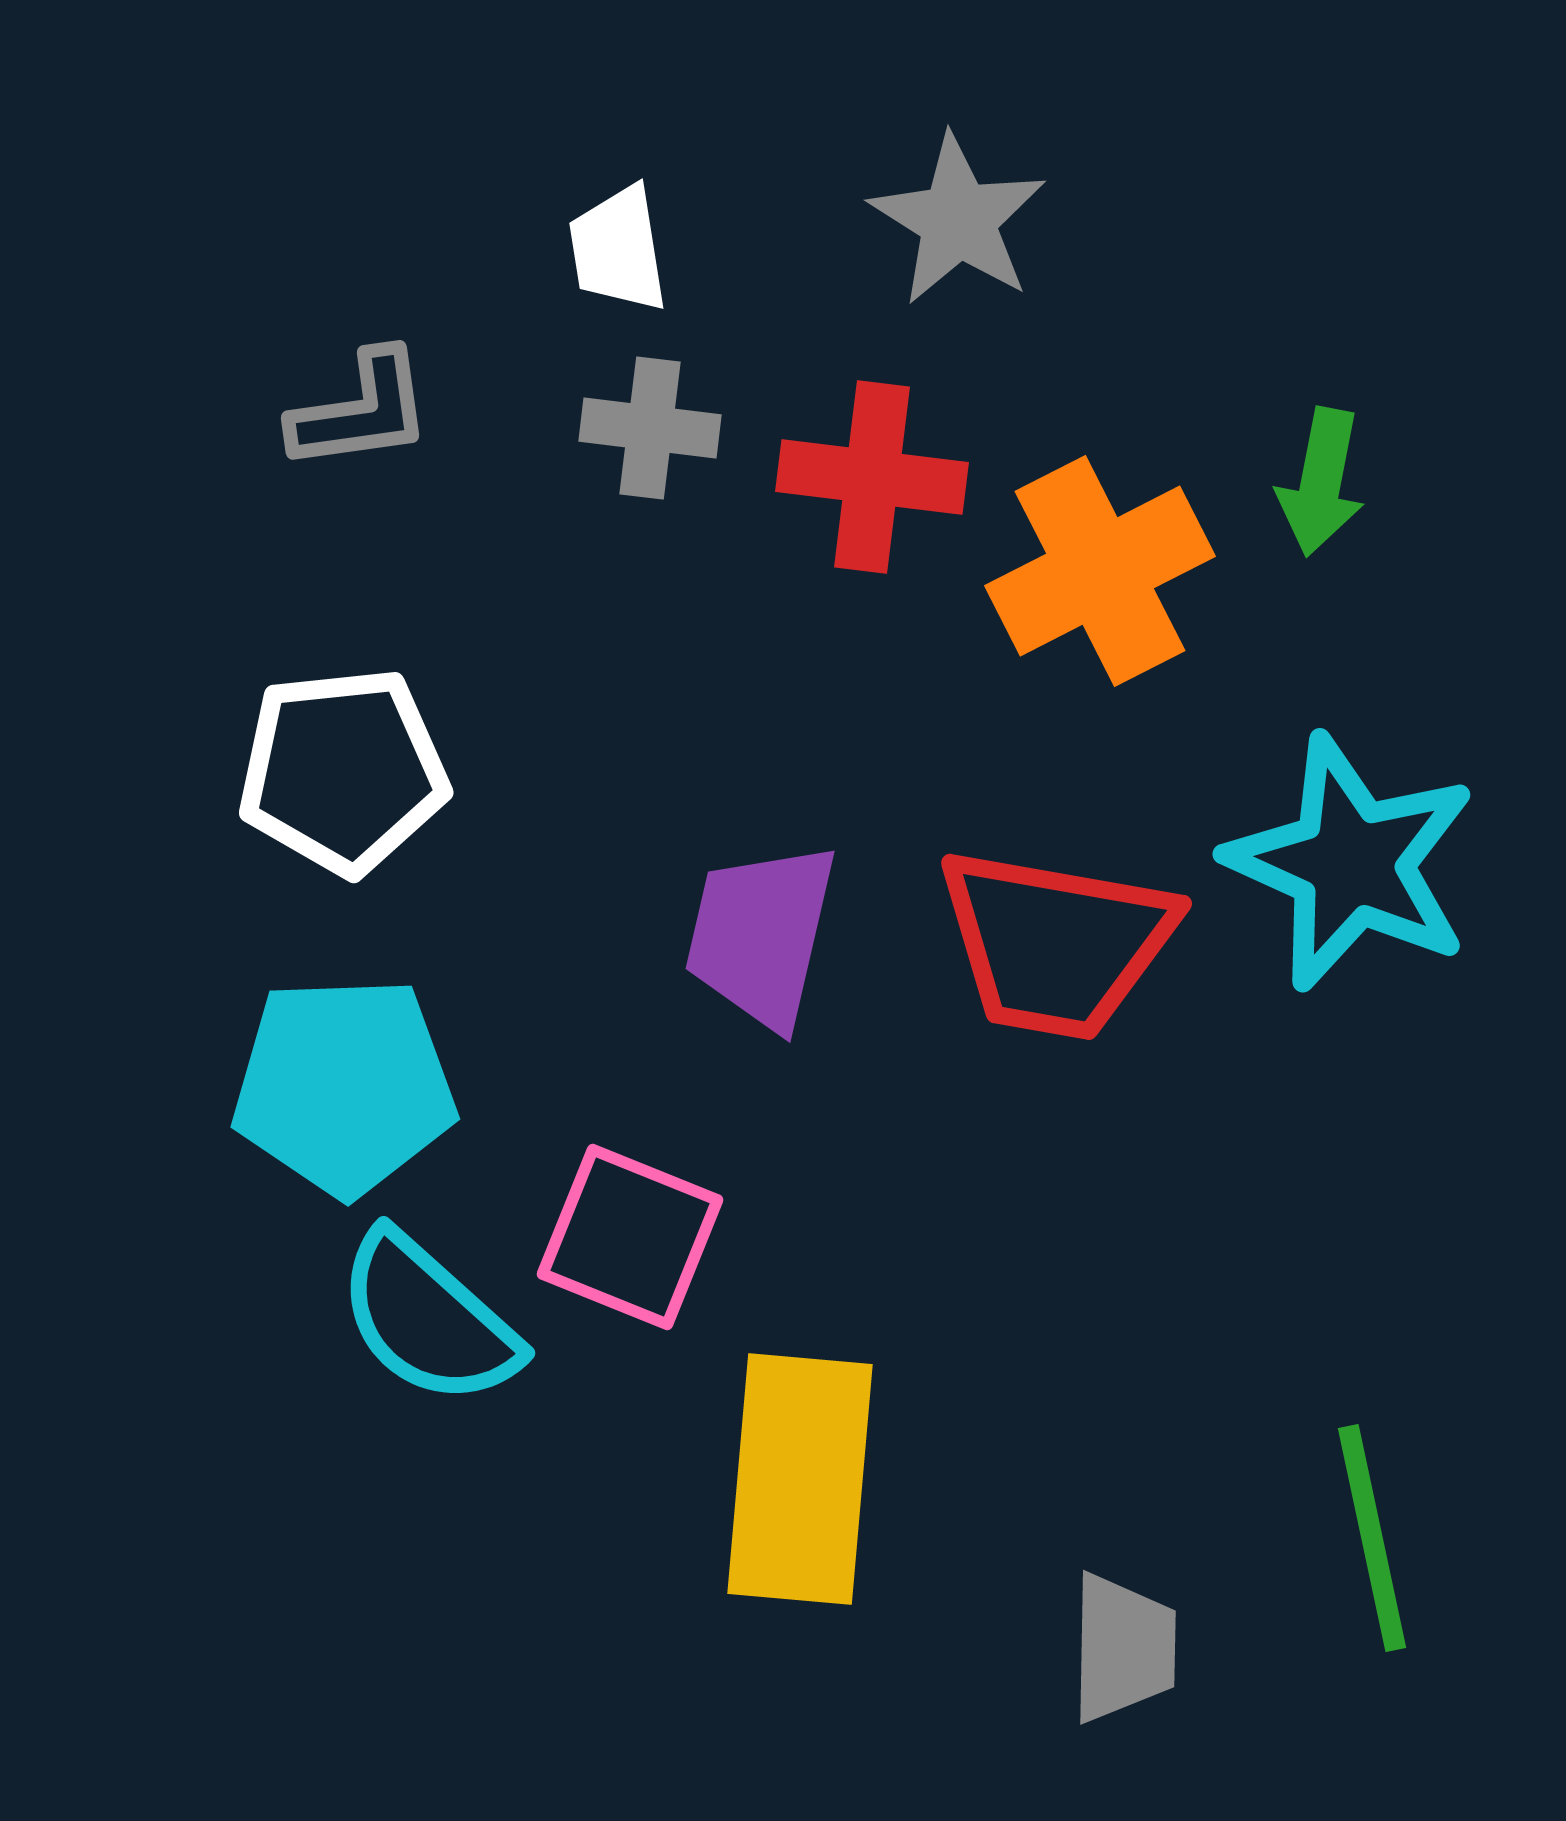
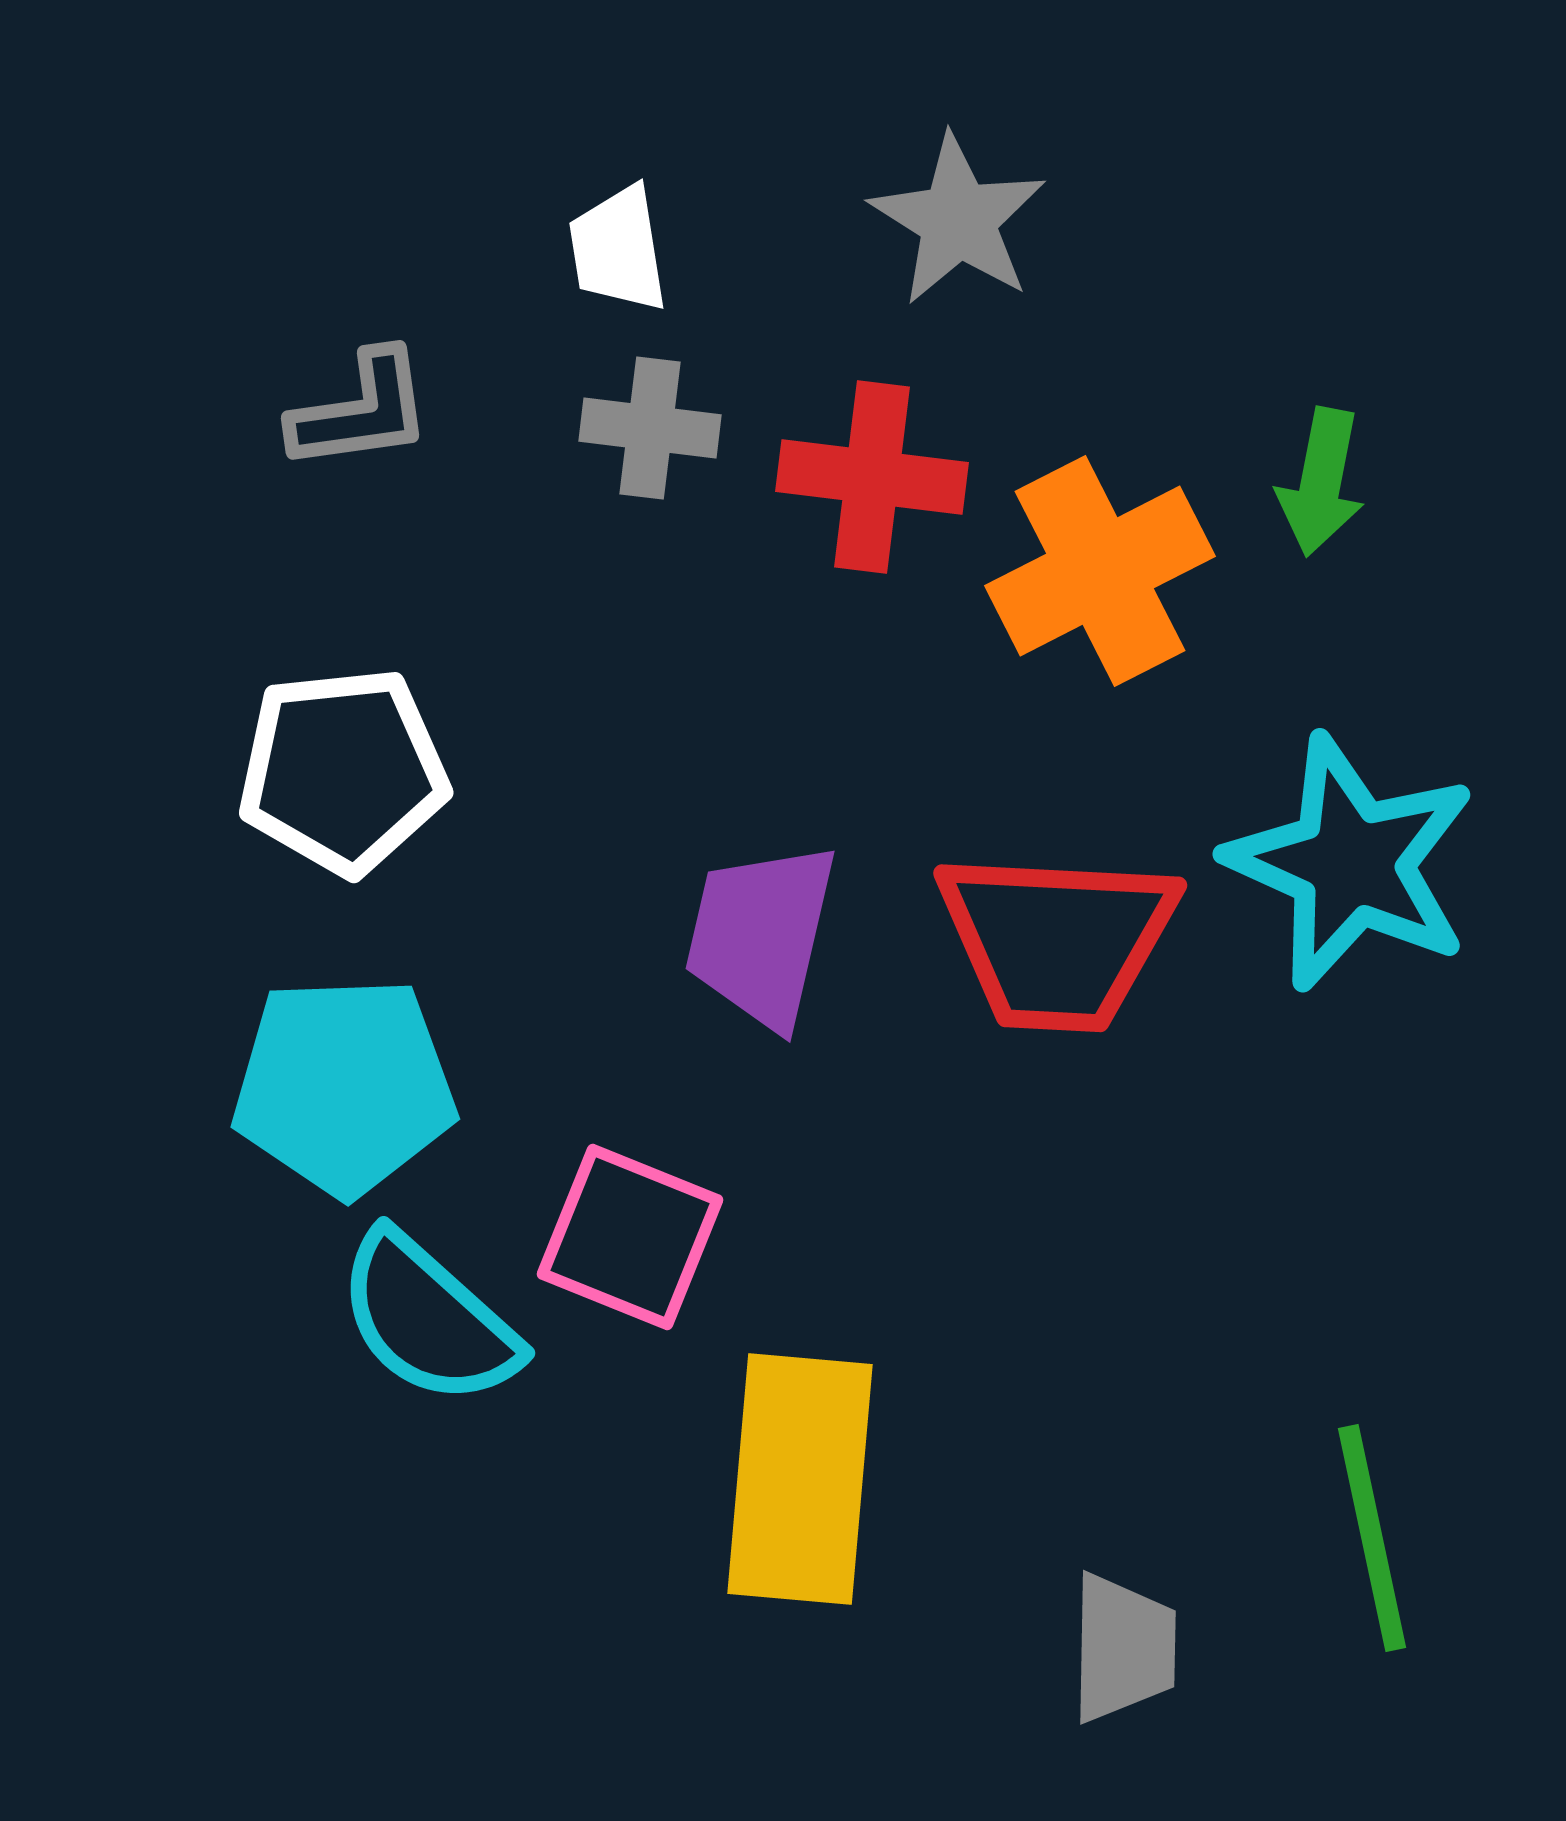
red trapezoid: moved 1 px right, 3 px up; rotated 7 degrees counterclockwise
